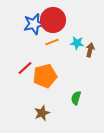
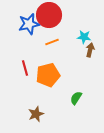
red circle: moved 4 px left, 5 px up
blue star: moved 5 px left
cyan star: moved 7 px right, 6 px up
red line: rotated 63 degrees counterclockwise
orange pentagon: moved 3 px right, 1 px up
green semicircle: rotated 16 degrees clockwise
brown star: moved 6 px left, 1 px down
